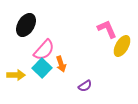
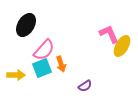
pink L-shape: moved 2 px right, 5 px down
cyan square: rotated 24 degrees clockwise
